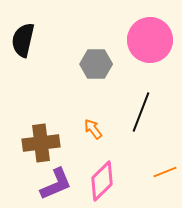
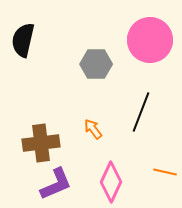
orange line: rotated 35 degrees clockwise
pink diamond: moved 9 px right, 1 px down; rotated 21 degrees counterclockwise
